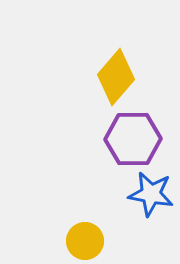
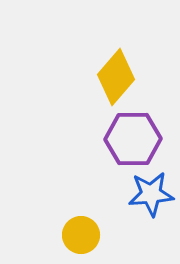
blue star: rotated 15 degrees counterclockwise
yellow circle: moved 4 px left, 6 px up
